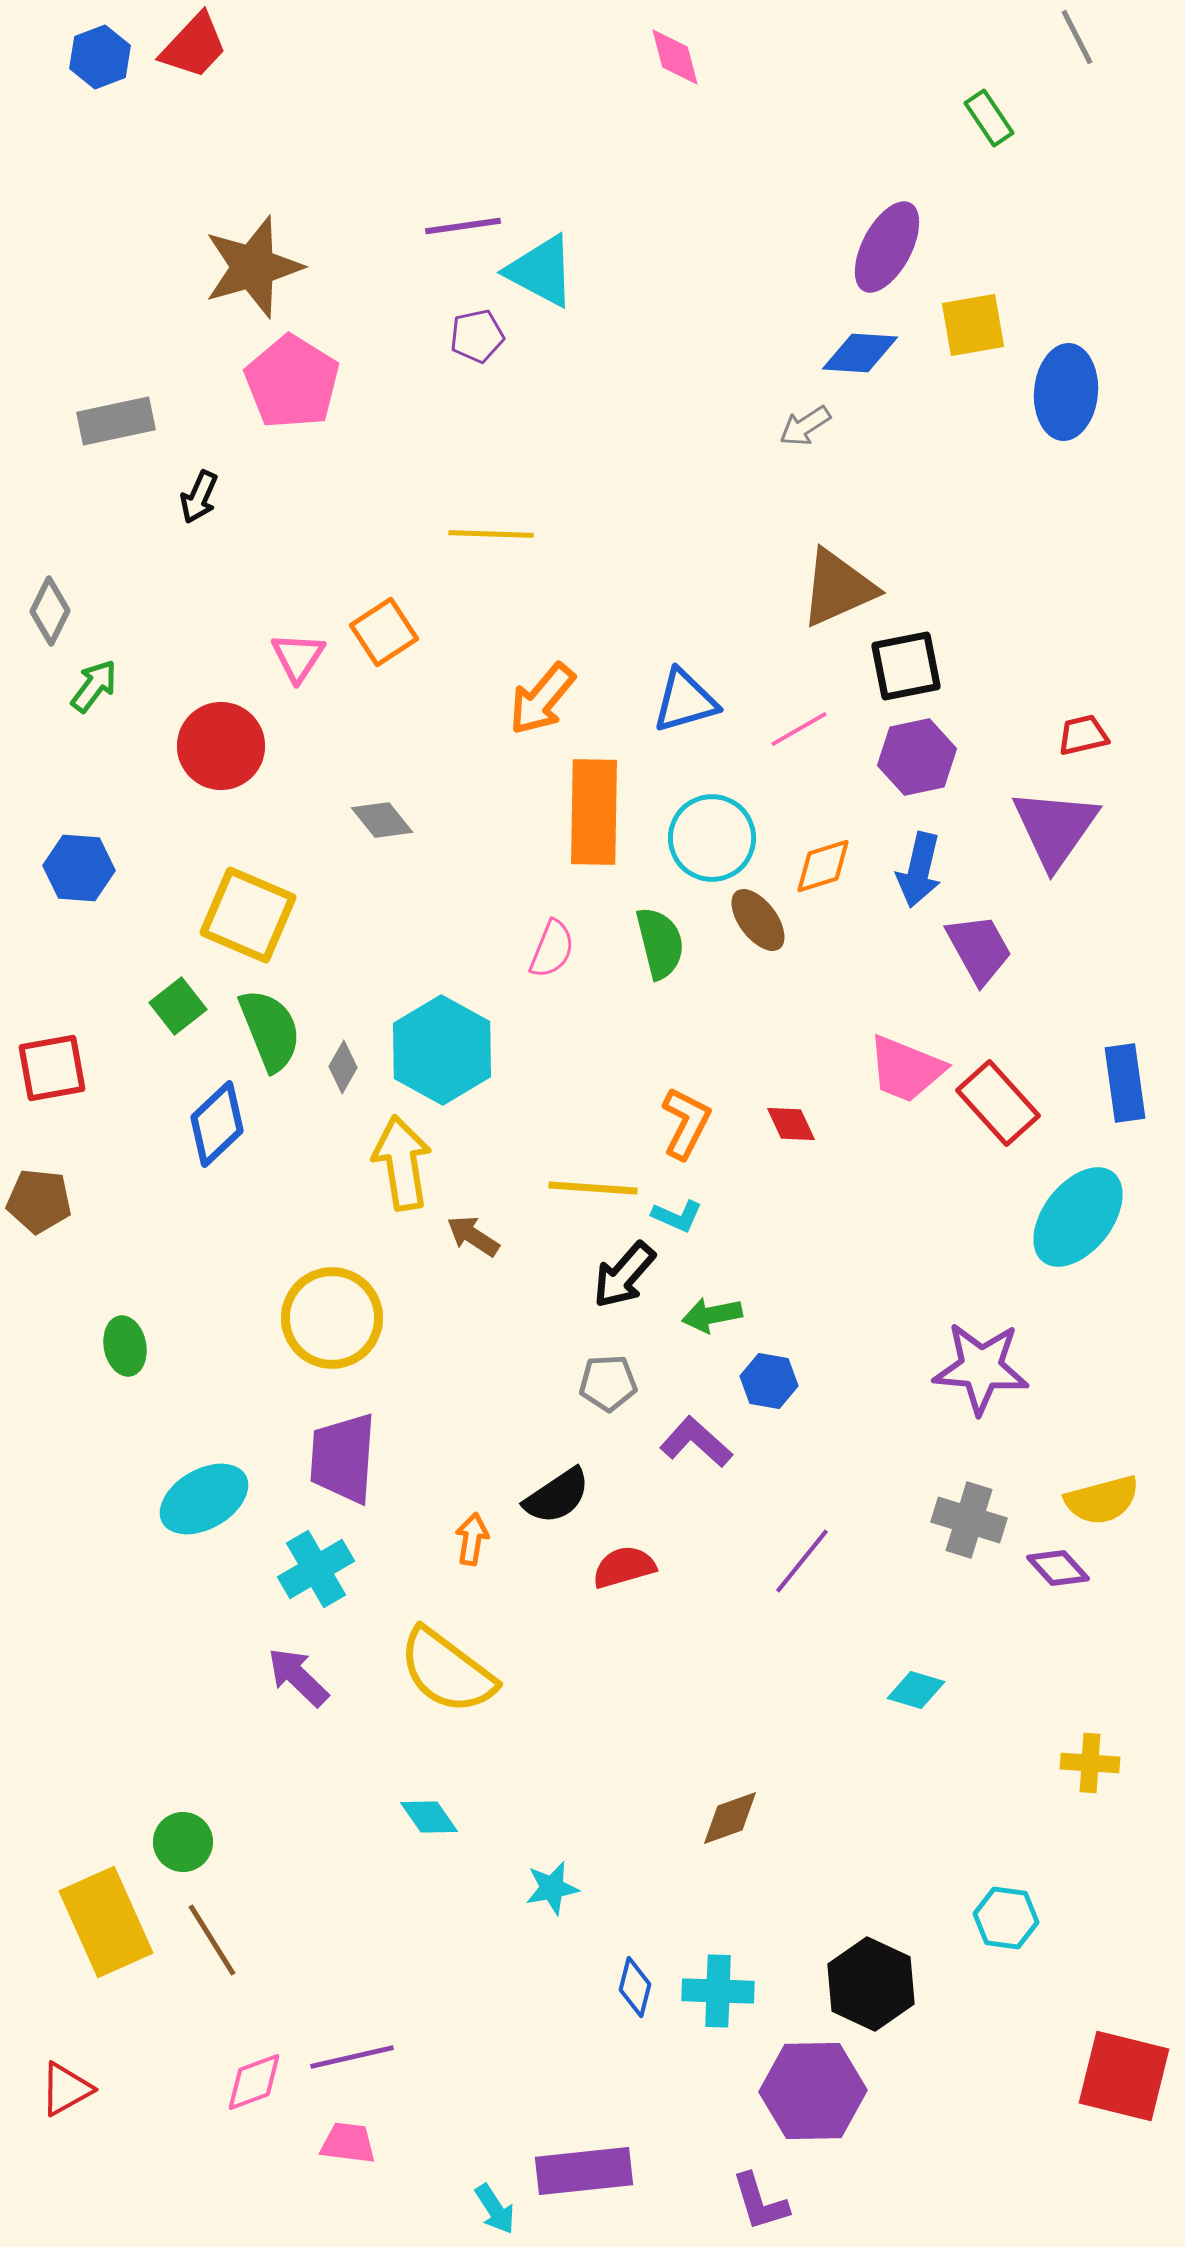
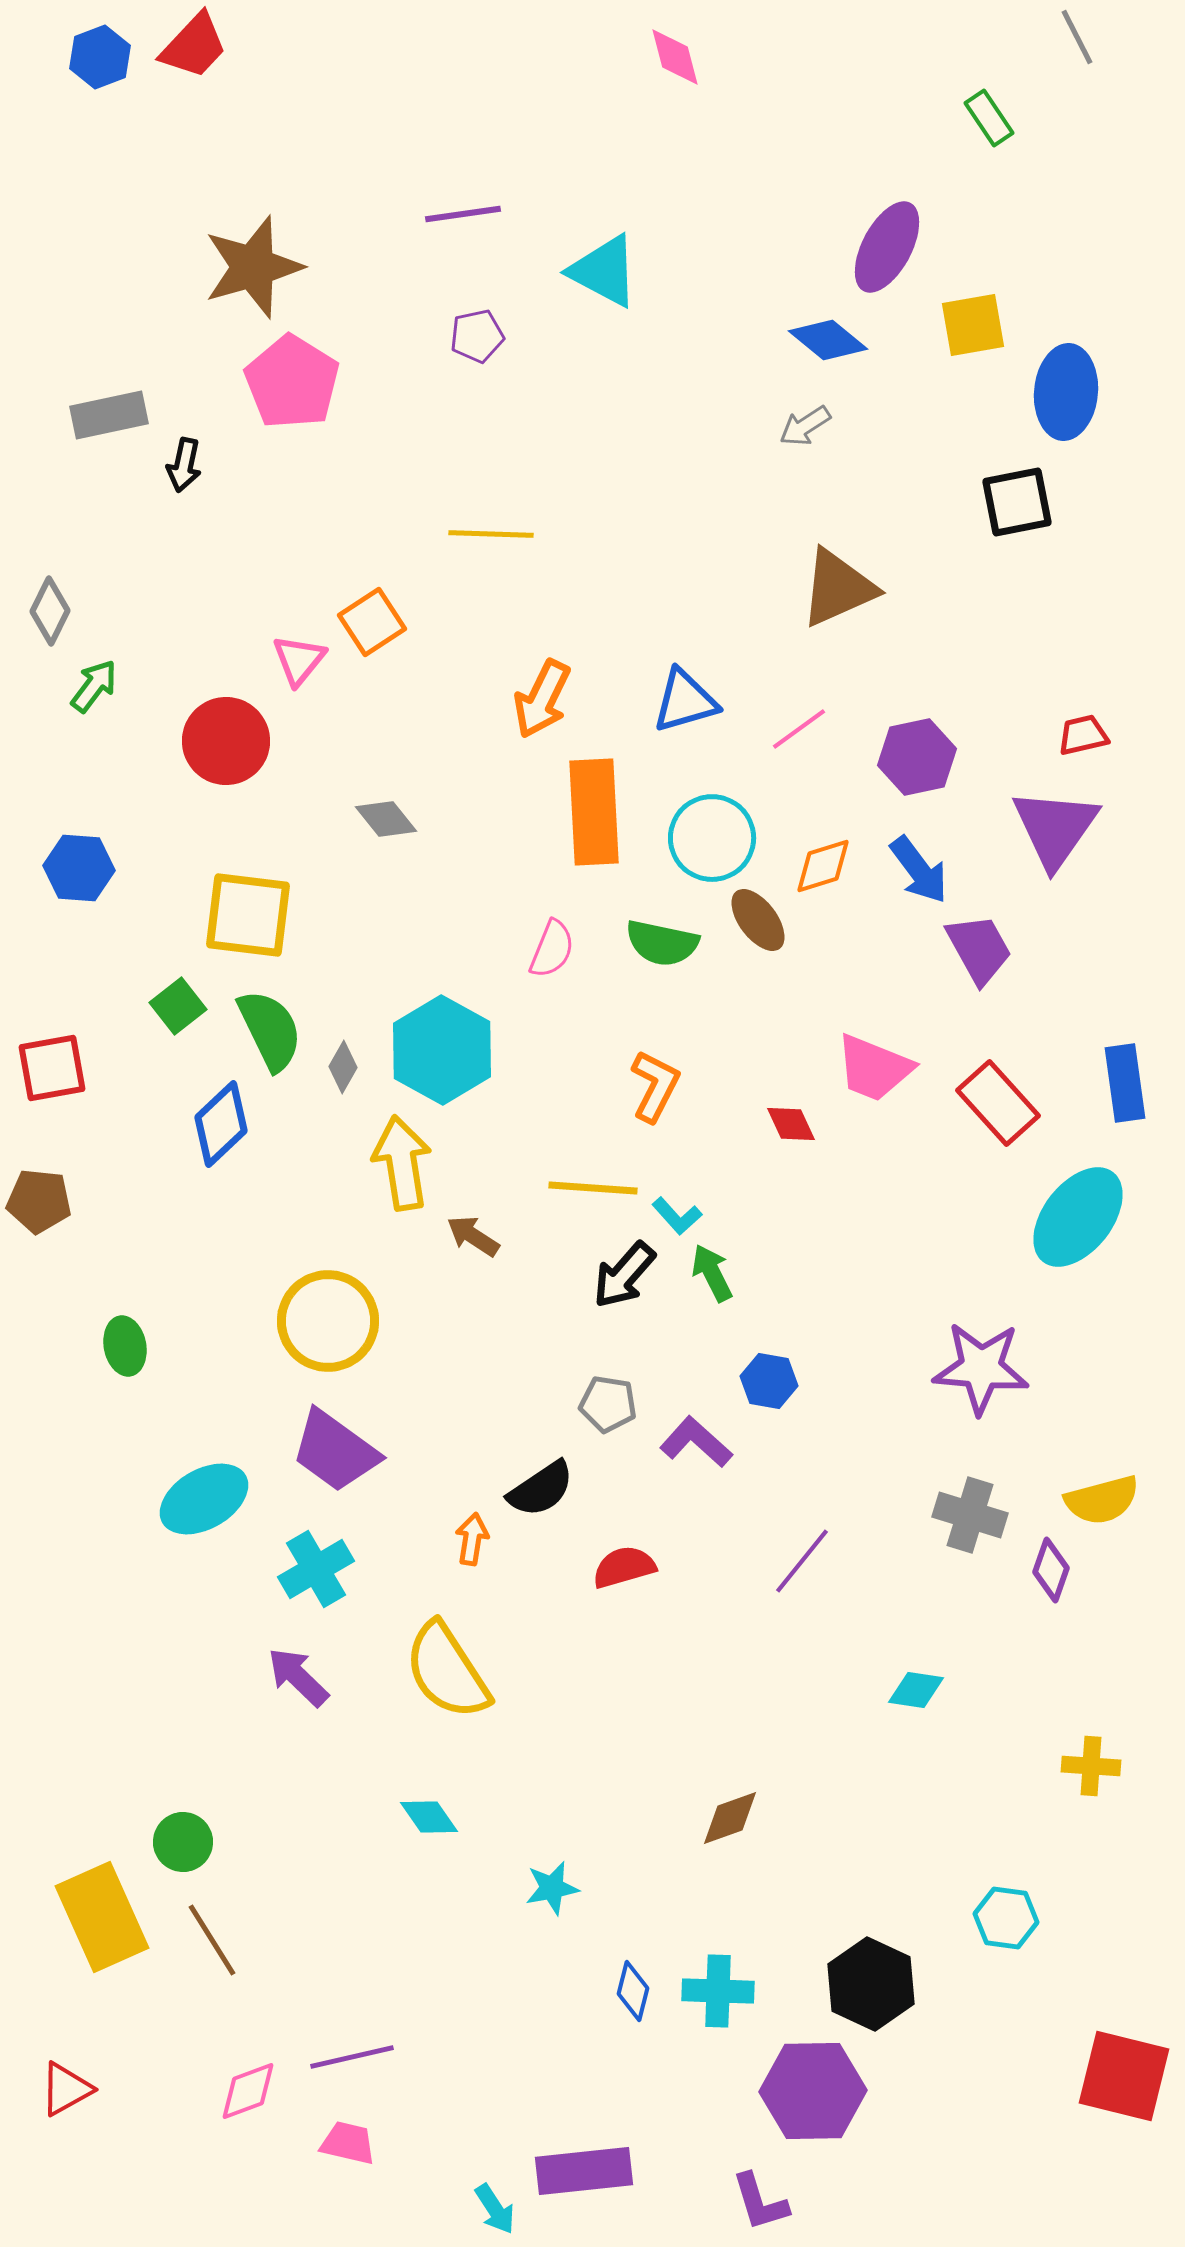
purple line at (463, 226): moved 12 px up
cyan triangle at (541, 271): moved 63 px right
blue diamond at (860, 353): moved 32 px left, 13 px up; rotated 36 degrees clockwise
gray rectangle at (116, 421): moved 7 px left, 6 px up
black arrow at (199, 497): moved 15 px left, 32 px up; rotated 12 degrees counterclockwise
orange square at (384, 632): moved 12 px left, 10 px up
pink triangle at (298, 657): moved 1 px right, 3 px down; rotated 6 degrees clockwise
black square at (906, 666): moved 111 px right, 164 px up
orange arrow at (542, 699): rotated 14 degrees counterclockwise
pink line at (799, 729): rotated 6 degrees counterclockwise
red circle at (221, 746): moved 5 px right, 5 px up
orange rectangle at (594, 812): rotated 4 degrees counterclockwise
gray diamond at (382, 820): moved 4 px right, 1 px up
blue arrow at (919, 870): rotated 50 degrees counterclockwise
yellow square at (248, 915): rotated 16 degrees counterclockwise
green semicircle at (660, 943): moved 2 px right; rotated 116 degrees clockwise
green semicircle at (270, 1030): rotated 4 degrees counterclockwise
pink trapezoid at (906, 1069): moved 32 px left, 1 px up
orange L-shape at (686, 1123): moved 31 px left, 37 px up
blue diamond at (217, 1124): moved 4 px right
cyan L-shape at (677, 1216): rotated 24 degrees clockwise
green arrow at (712, 1315): moved 42 px up; rotated 74 degrees clockwise
yellow circle at (332, 1318): moved 4 px left, 3 px down
gray pentagon at (608, 1383): moved 21 px down; rotated 12 degrees clockwise
purple trapezoid at (343, 1458): moved 8 px left, 7 px up; rotated 58 degrees counterclockwise
black semicircle at (557, 1496): moved 16 px left, 7 px up
gray cross at (969, 1520): moved 1 px right, 5 px up
purple diamond at (1058, 1568): moved 7 px left, 2 px down; rotated 62 degrees clockwise
yellow semicircle at (447, 1671): rotated 20 degrees clockwise
cyan diamond at (916, 1690): rotated 8 degrees counterclockwise
yellow cross at (1090, 1763): moved 1 px right, 3 px down
yellow rectangle at (106, 1922): moved 4 px left, 5 px up
blue diamond at (635, 1987): moved 2 px left, 4 px down
pink diamond at (254, 2082): moved 6 px left, 9 px down
pink trapezoid at (348, 2143): rotated 6 degrees clockwise
